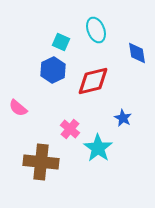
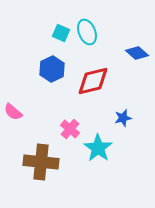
cyan ellipse: moved 9 px left, 2 px down
cyan square: moved 9 px up
blue diamond: rotated 40 degrees counterclockwise
blue hexagon: moved 1 px left, 1 px up
pink semicircle: moved 5 px left, 4 px down
blue star: rotated 30 degrees clockwise
